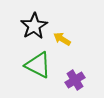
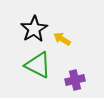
black star: moved 3 px down
purple cross: rotated 18 degrees clockwise
